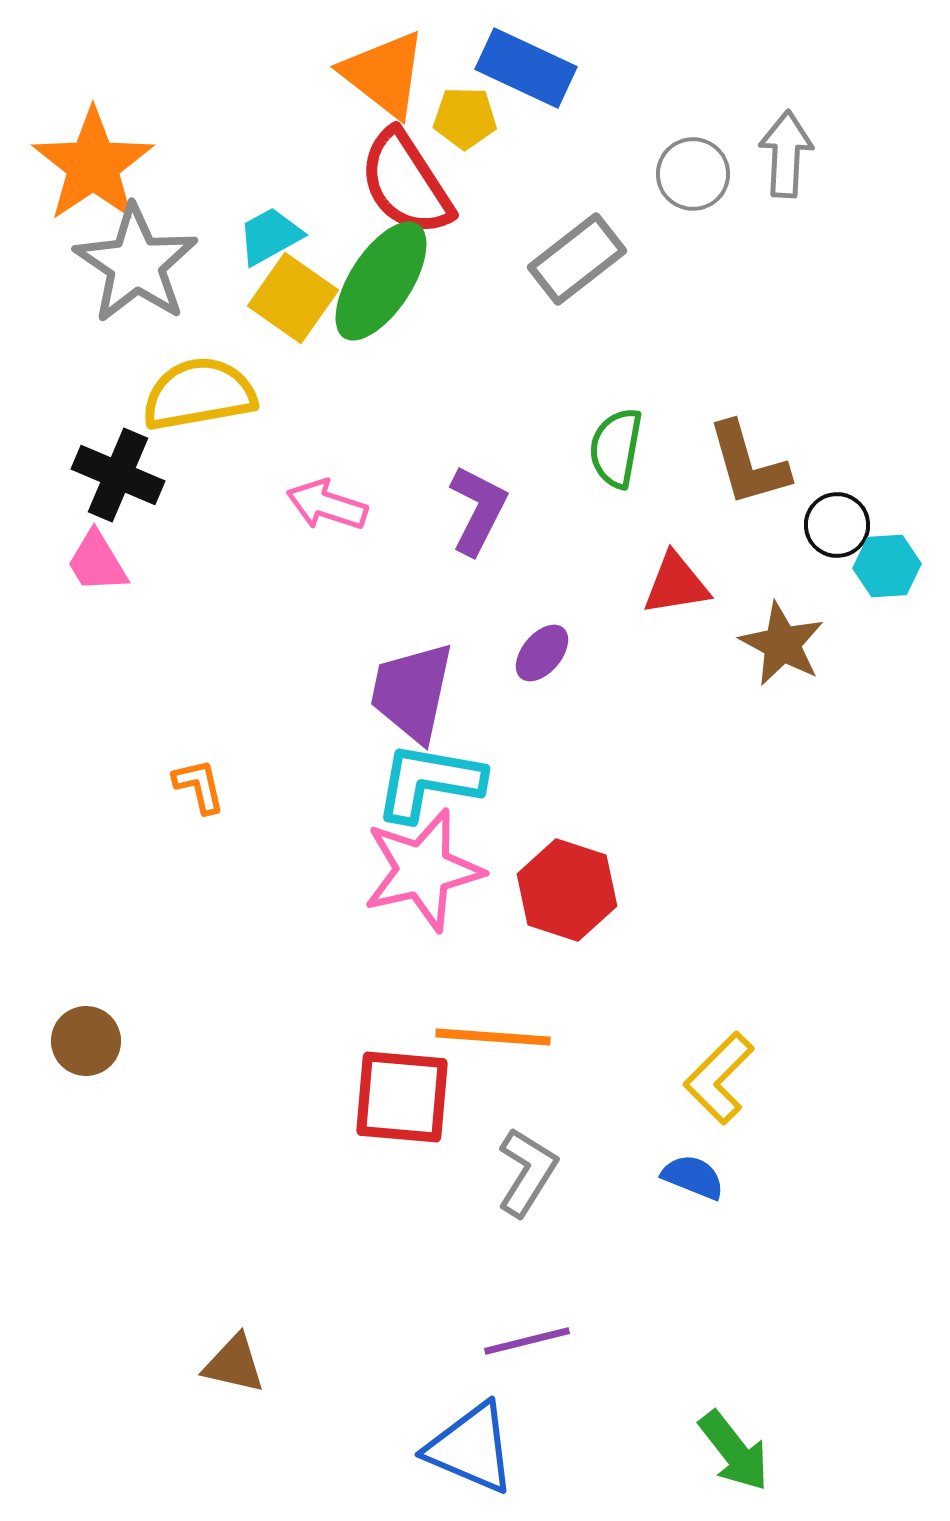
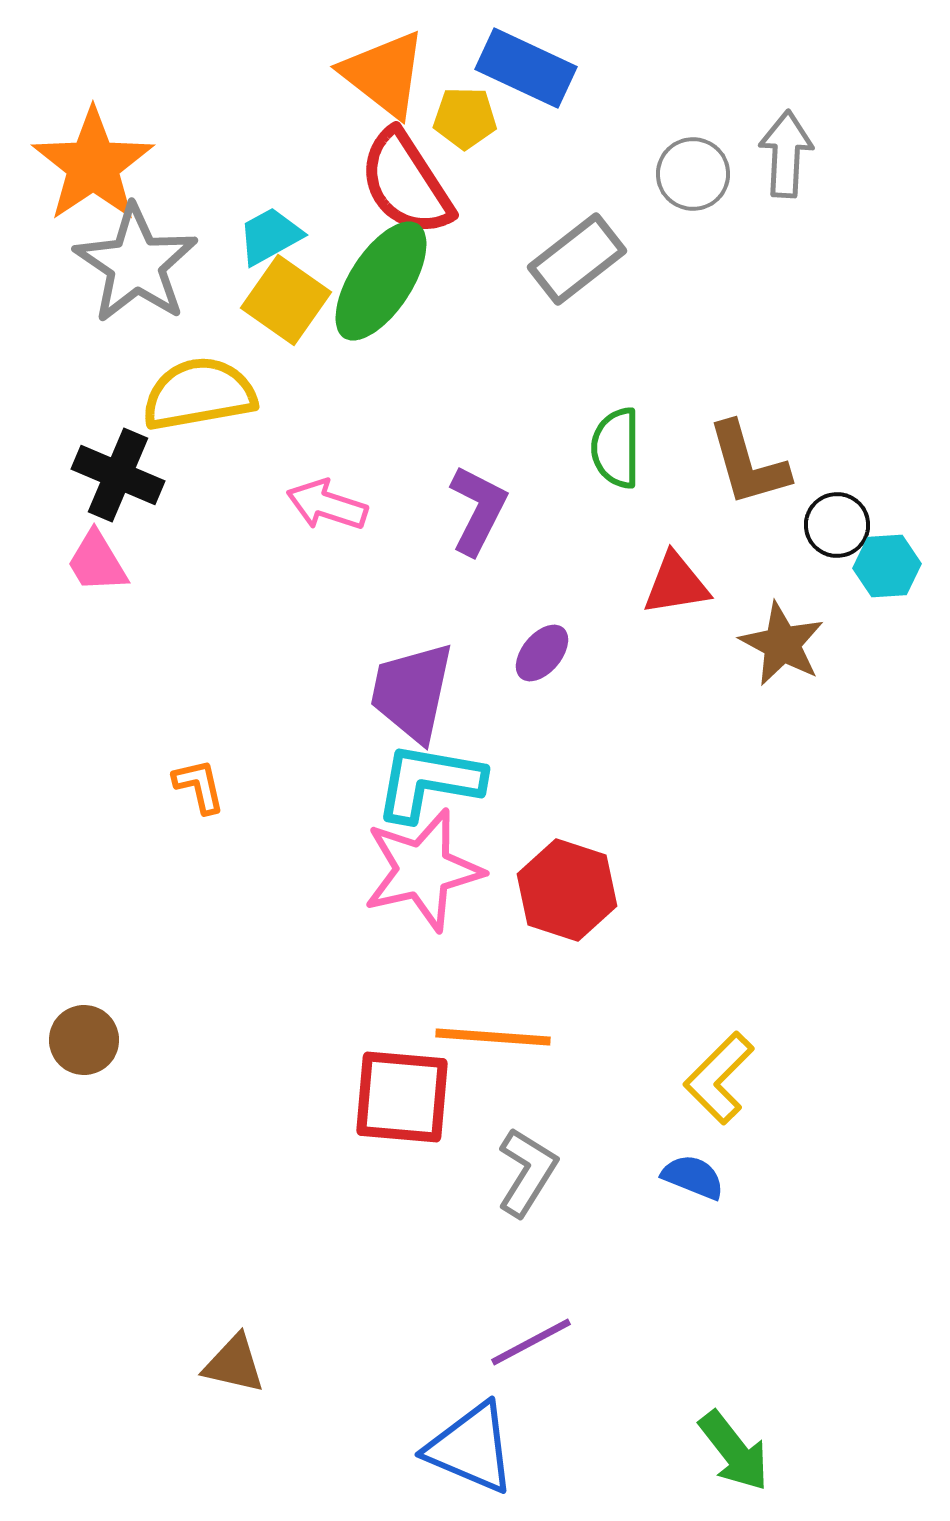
yellow square: moved 7 px left, 2 px down
green semicircle: rotated 10 degrees counterclockwise
brown circle: moved 2 px left, 1 px up
purple line: moved 4 px right, 1 px down; rotated 14 degrees counterclockwise
